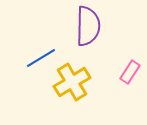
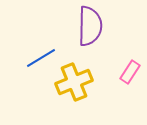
purple semicircle: moved 2 px right
yellow cross: moved 2 px right; rotated 9 degrees clockwise
